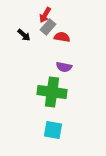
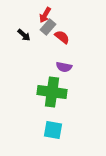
red semicircle: rotated 28 degrees clockwise
